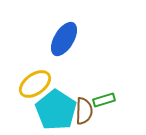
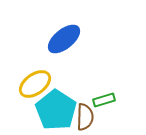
blue ellipse: rotated 20 degrees clockwise
brown semicircle: moved 1 px right, 6 px down
